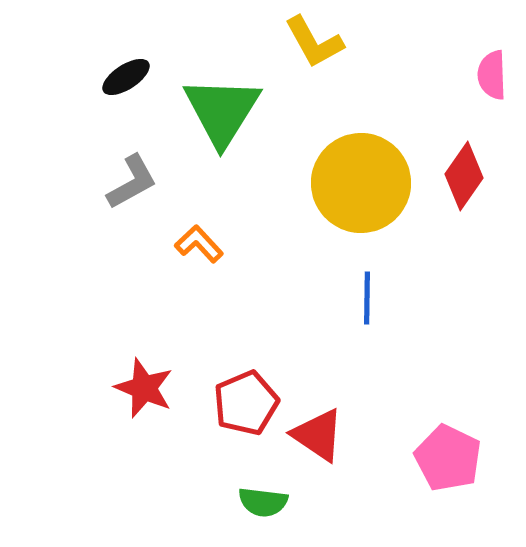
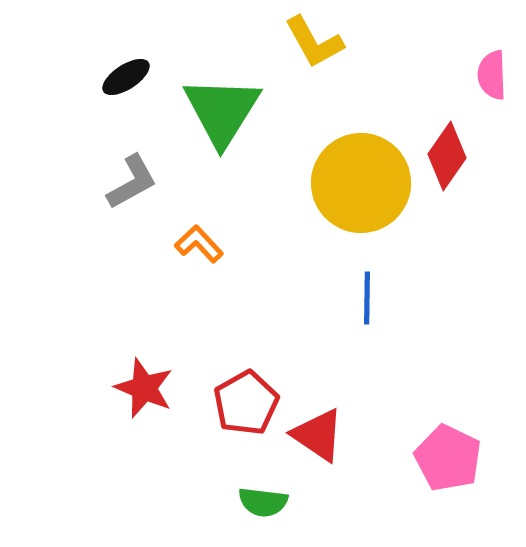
red diamond: moved 17 px left, 20 px up
red pentagon: rotated 6 degrees counterclockwise
